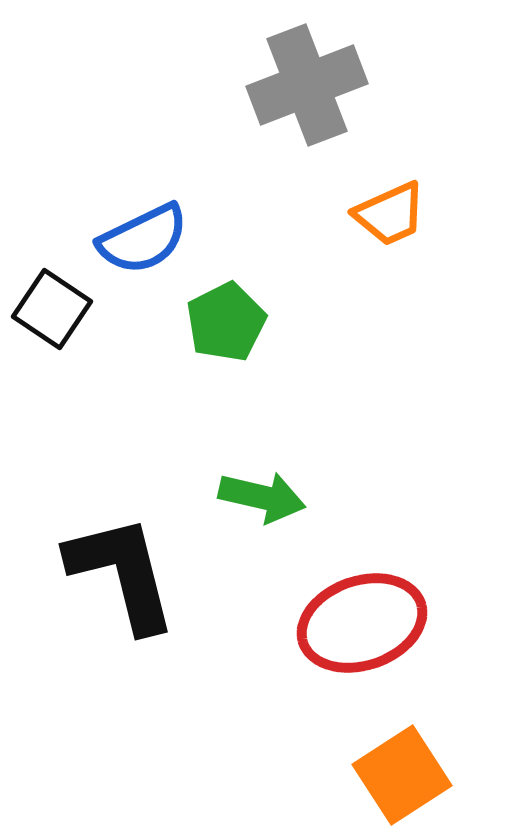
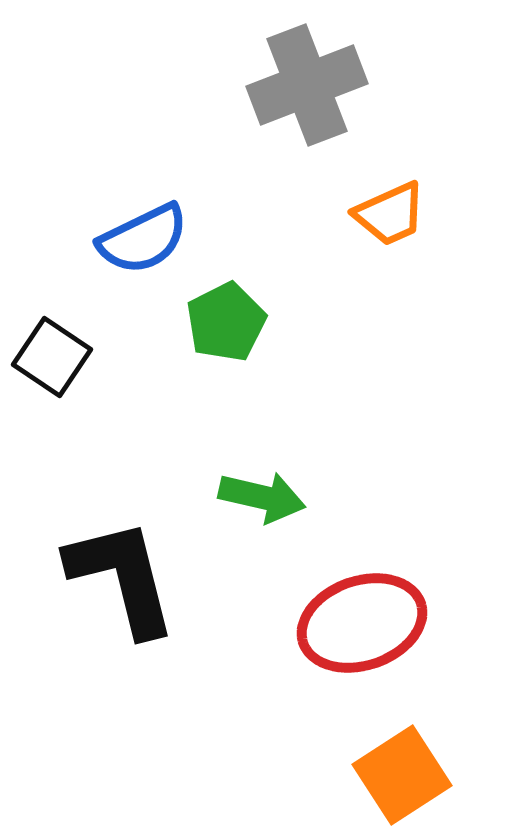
black square: moved 48 px down
black L-shape: moved 4 px down
